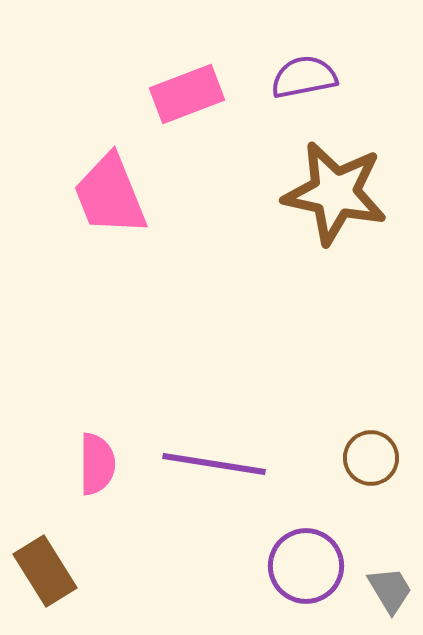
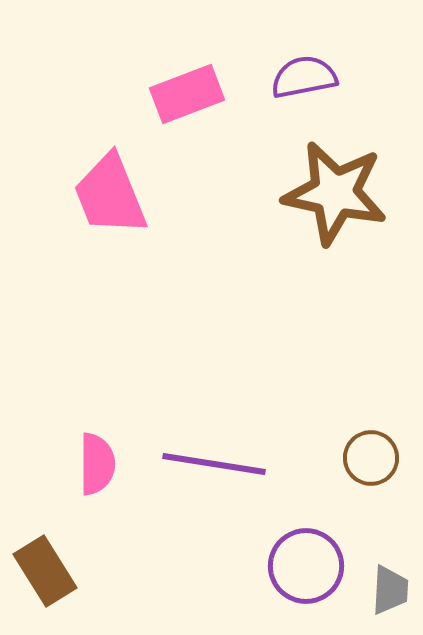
gray trapezoid: rotated 34 degrees clockwise
